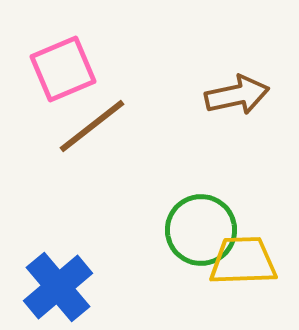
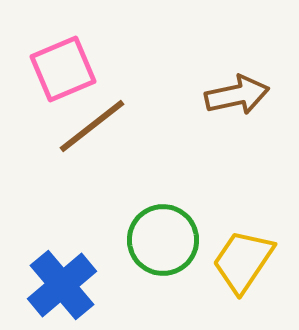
green circle: moved 38 px left, 10 px down
yellow trapezoid: rotated 54 degrees counterclockwise
blue cross: moved 4 px right, 2 px up
